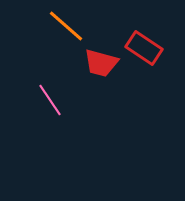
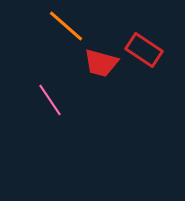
red rectangle: moved 2 px down
